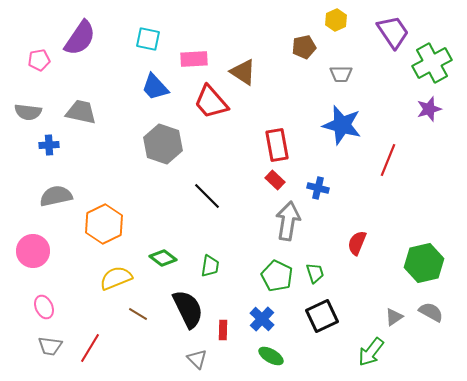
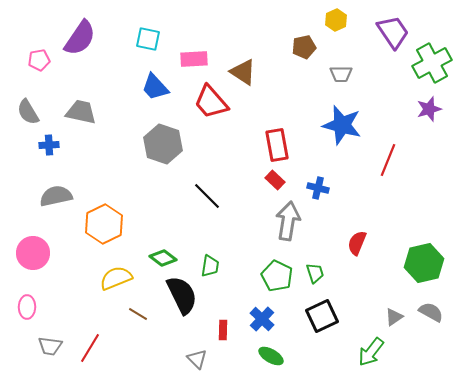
gray semicircle at (28, 112): rotated 52 degrees clockwise
pink circle at (33, 251): moved 2 px down
pink ellipse at (44, 307): moved 17 px left; rotated 25 degrees clockwise
black semicircle at (188, 309): moved 6 px left, 14 px up
